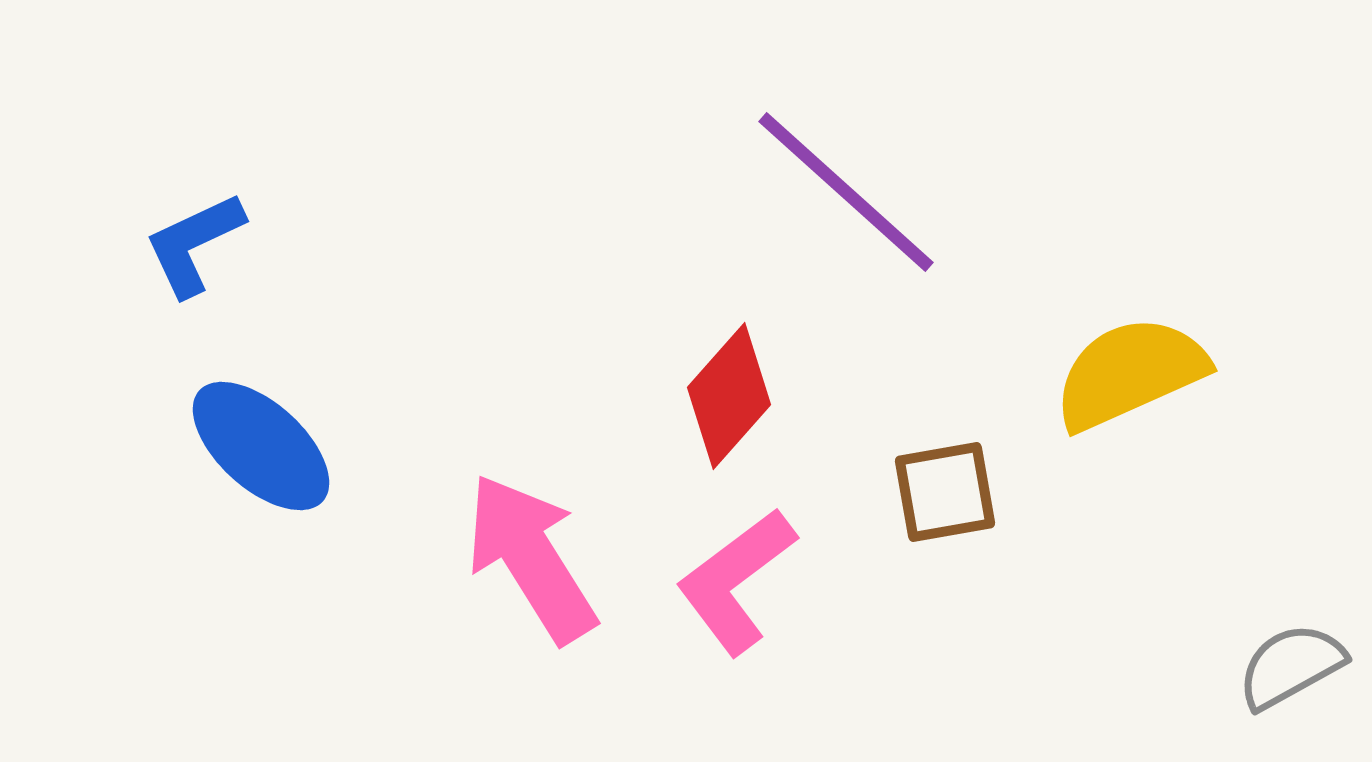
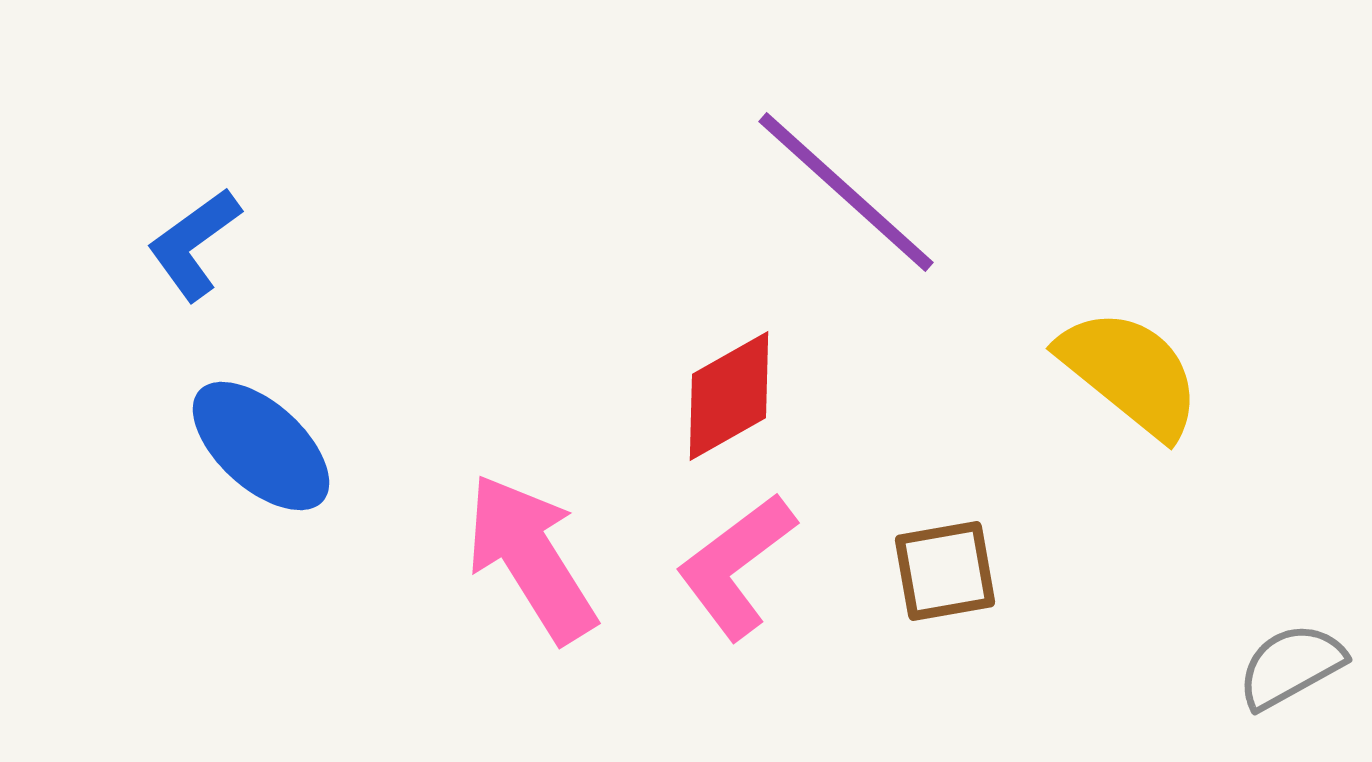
blue L-shape: rotated 11 degrees counterclockwise
yellow semicircle: rotated 63 degrees clockwise
red diamond: rotated 19 degrees clockwise
brown square: moved 79 px down
pink L-shape: moved 15 px up
